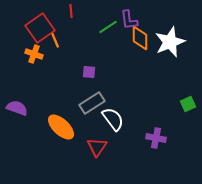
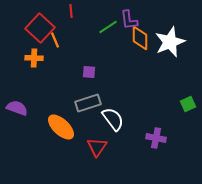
red square: rotated 12 degrees counterclockwise
orange cross: moved 4 px down; rotated 18 degrees counterclockwise
gray rectangle: moved 4 px left; rotated 15 degrees clockwise
